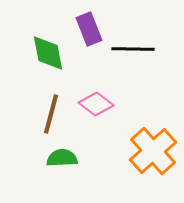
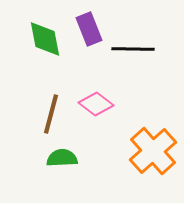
green diamond: moved 3 px left, 14 px up
